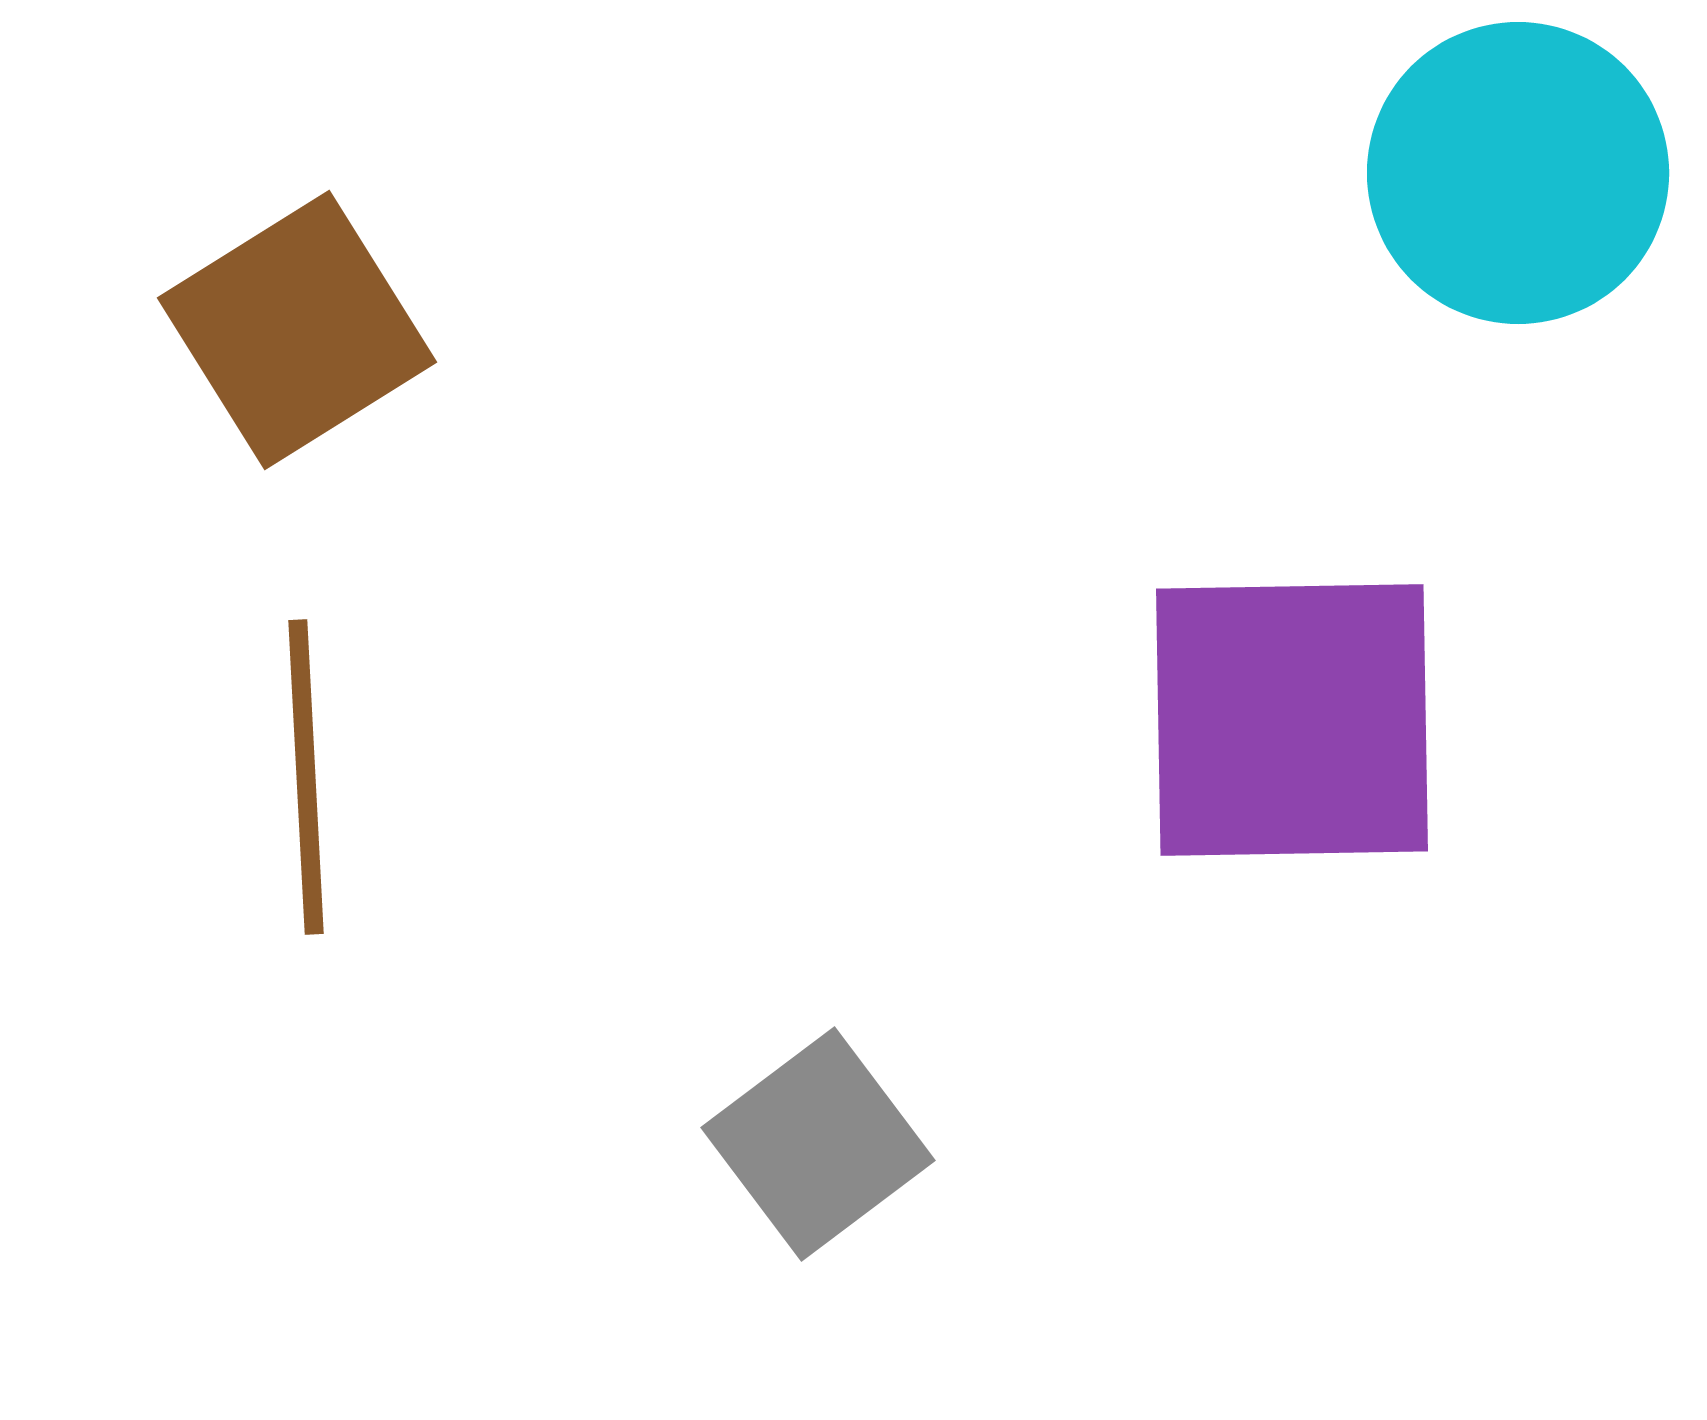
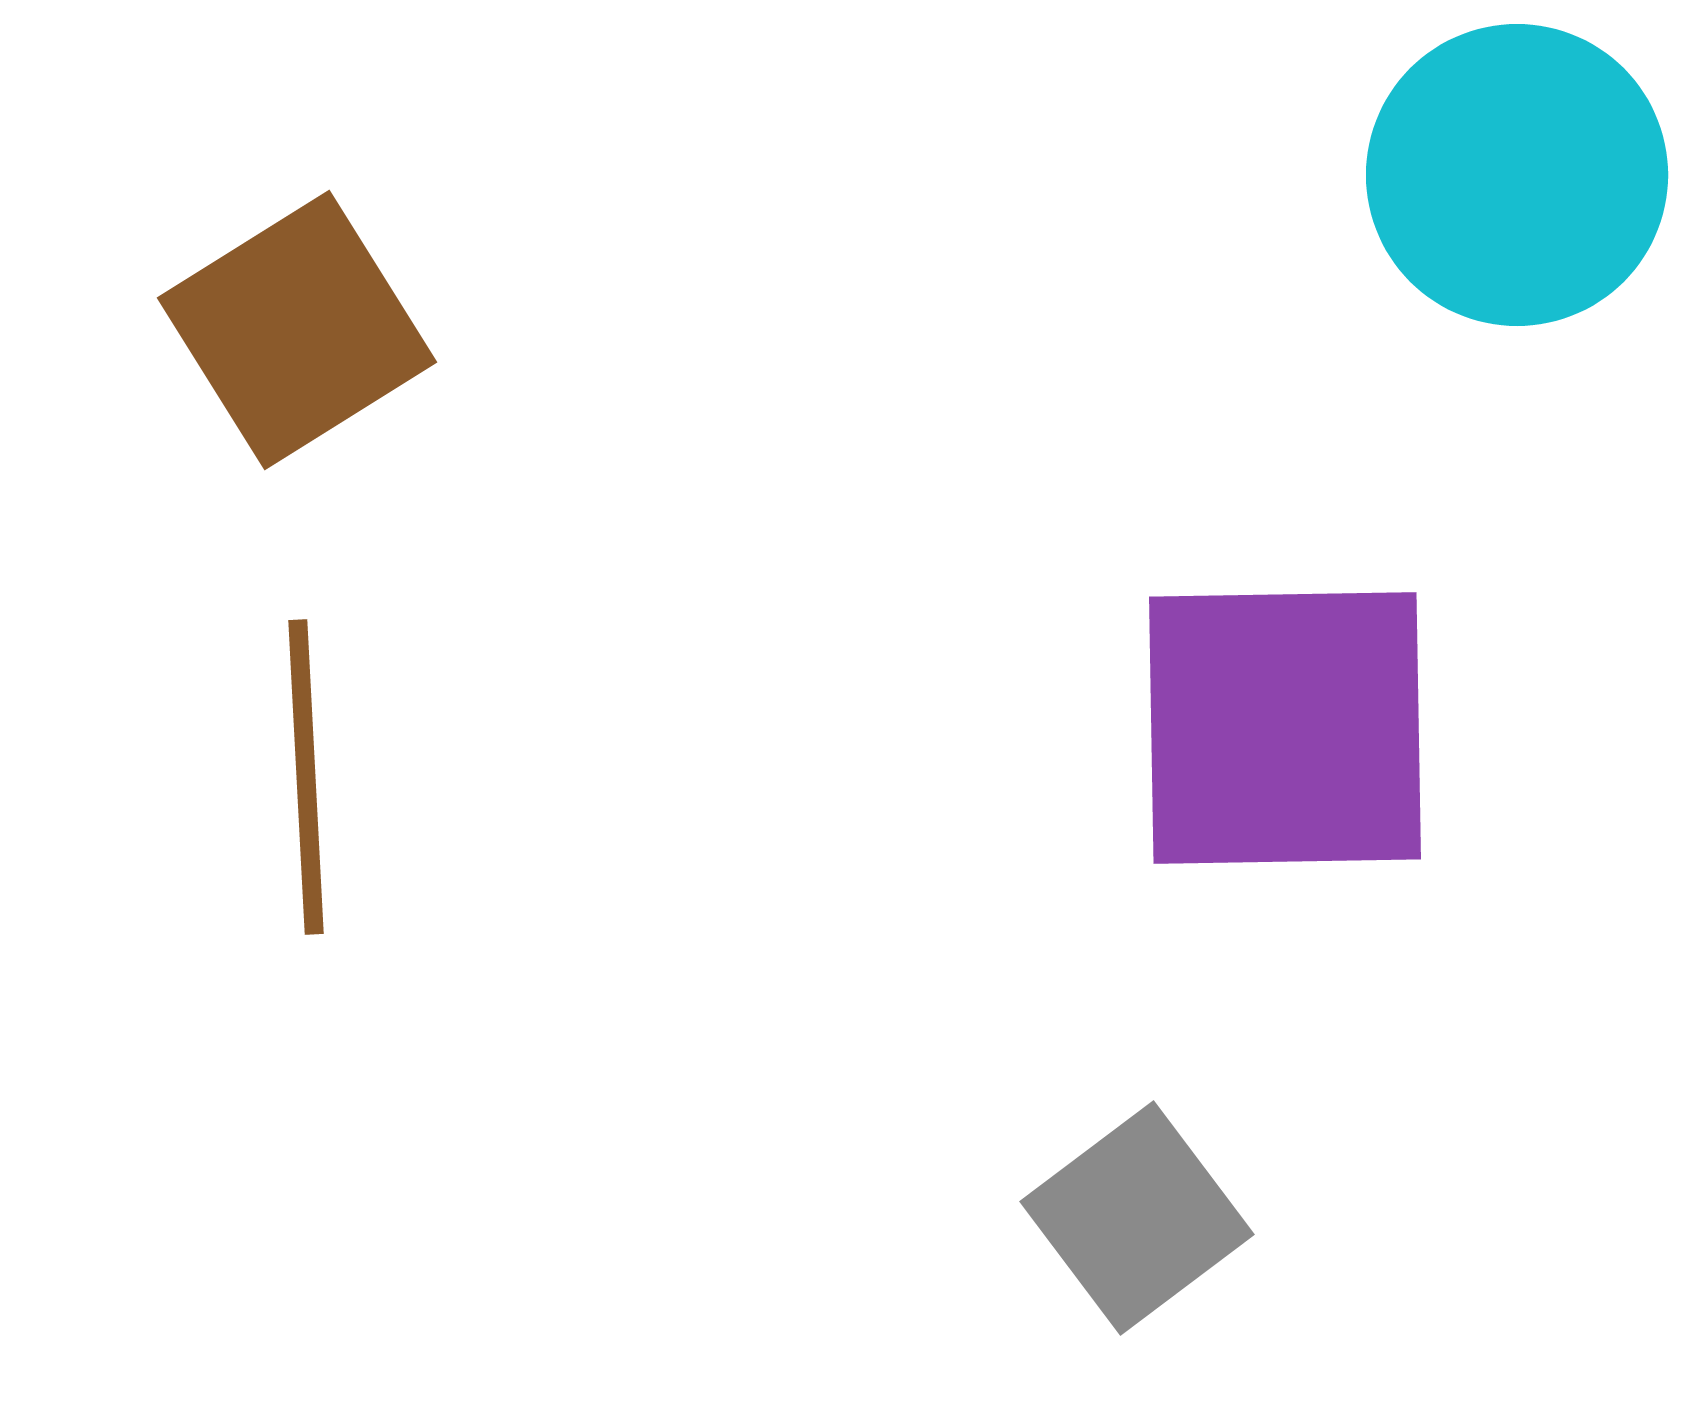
cyan circle: moved 1 px left, 2 px down
purple square: moved 7 px left, 8 px down
gray square: moved 319 px right, 74 px down
